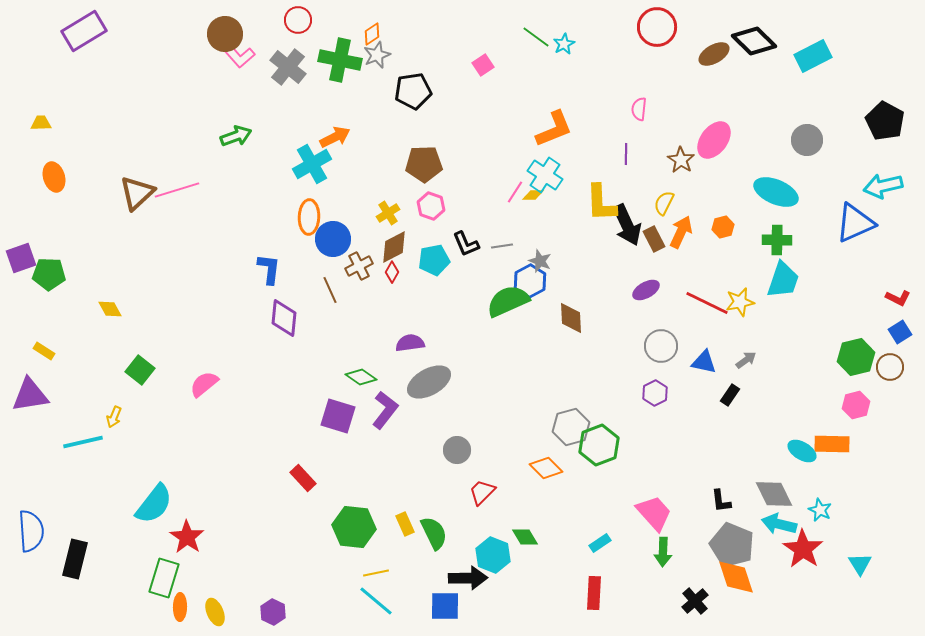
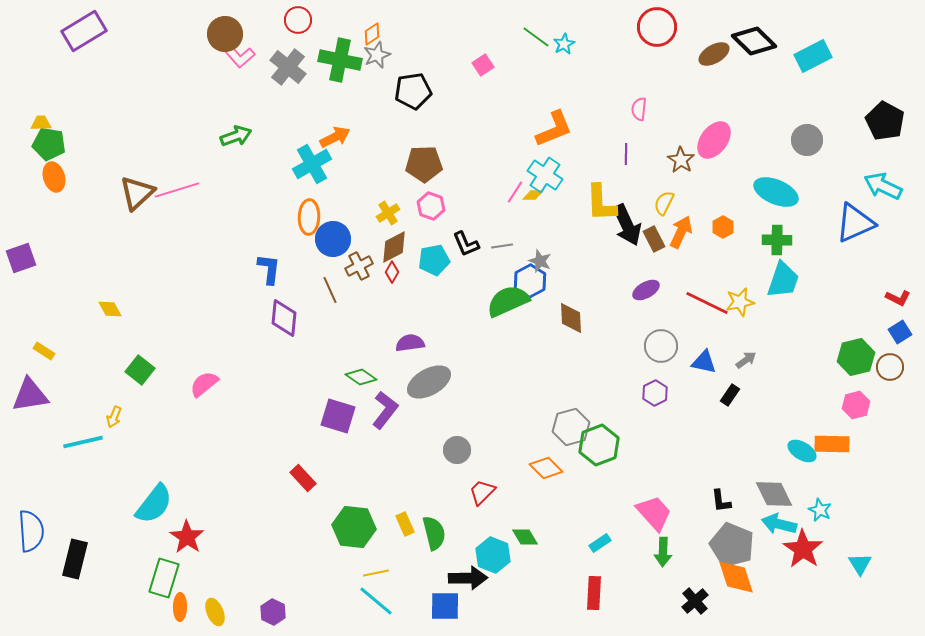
cyan arrow at (883, 186): rotated 39 degrees clockwise
orange hexagon at (723, 227): rotated 15 degrees counterclockwise
green pentagon at (49, 274): moved 130 px up; rotated 8 degrees clockwise
green semicircle at (434, 533): rotated 12 degrees clockwise
